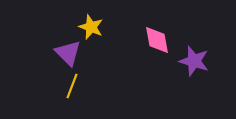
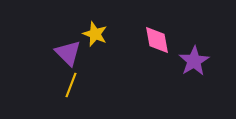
yellow star: moved 4 px right, 7 px down
purple star: rotated 24 degrees clockwise
yellow line: moved 1 px left, 1 px up
